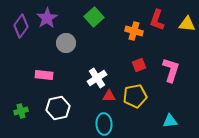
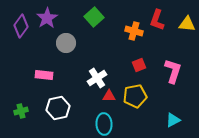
pink L-shape: moved 2 px right, 1 px down
cyan triangle: moved 3 px right, 1 px up; rotated 21 degrees counterclockwise
